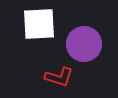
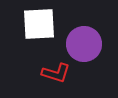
red L-shape: moved 3 px left, 4 px up
